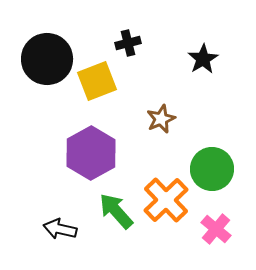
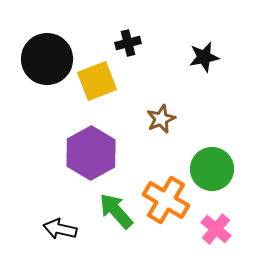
black star: moved 1 px right, 2 px up; rotated 20 degrees clockwise
orange cross: rotated 15 degrees counterclockwise
